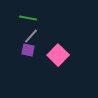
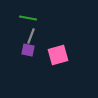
gray line: rotated 21 degrees counterclockwise
pink square: rotated 30 degrees clockwise
